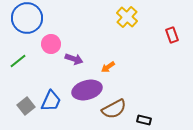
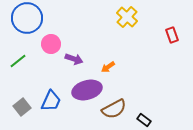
gray square: moved 4 px left, 1 px down
black rectangle: rotated 24 degrees clockwise
